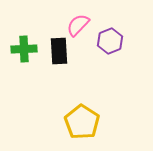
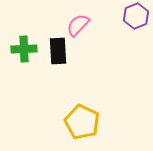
purple hexagon: moved 26 px right, 25 px up
black rectangle: moved 1 px left
yellow pentagon: rotated 8 degrees counterclockwise
